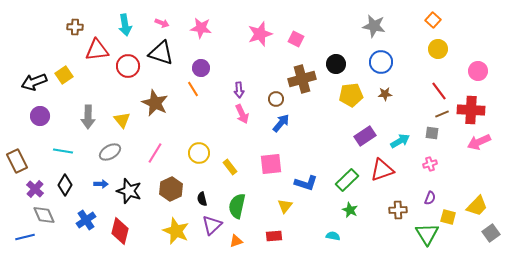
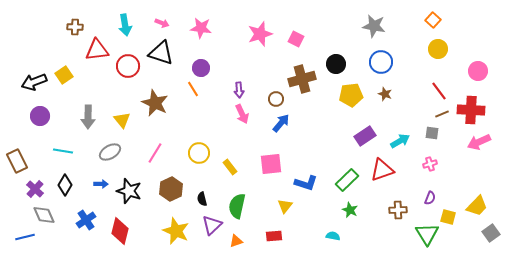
brown star at (385, 94): rotated 24 degrees clockwise
